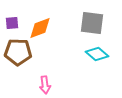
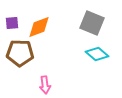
gray square: rotated 15 degrees clockwise
orange diamond: moved 1 px left, 1 px up
brown pentagon: moved 2 px right, 1 px down
